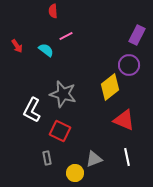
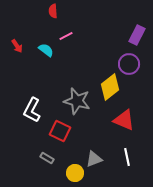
purple circle: moved 1 px up
gray star: moved 14 px right, 7 px down
gray rectangle: rotated 48 degrees counterclockwise
